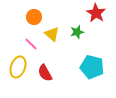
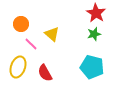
orange circle: moved 13 px left, 7 px down
green star: moved 17 px right, 2 px down
